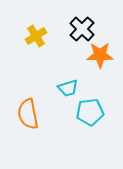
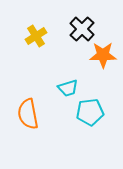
orange star: moved 3 px right
